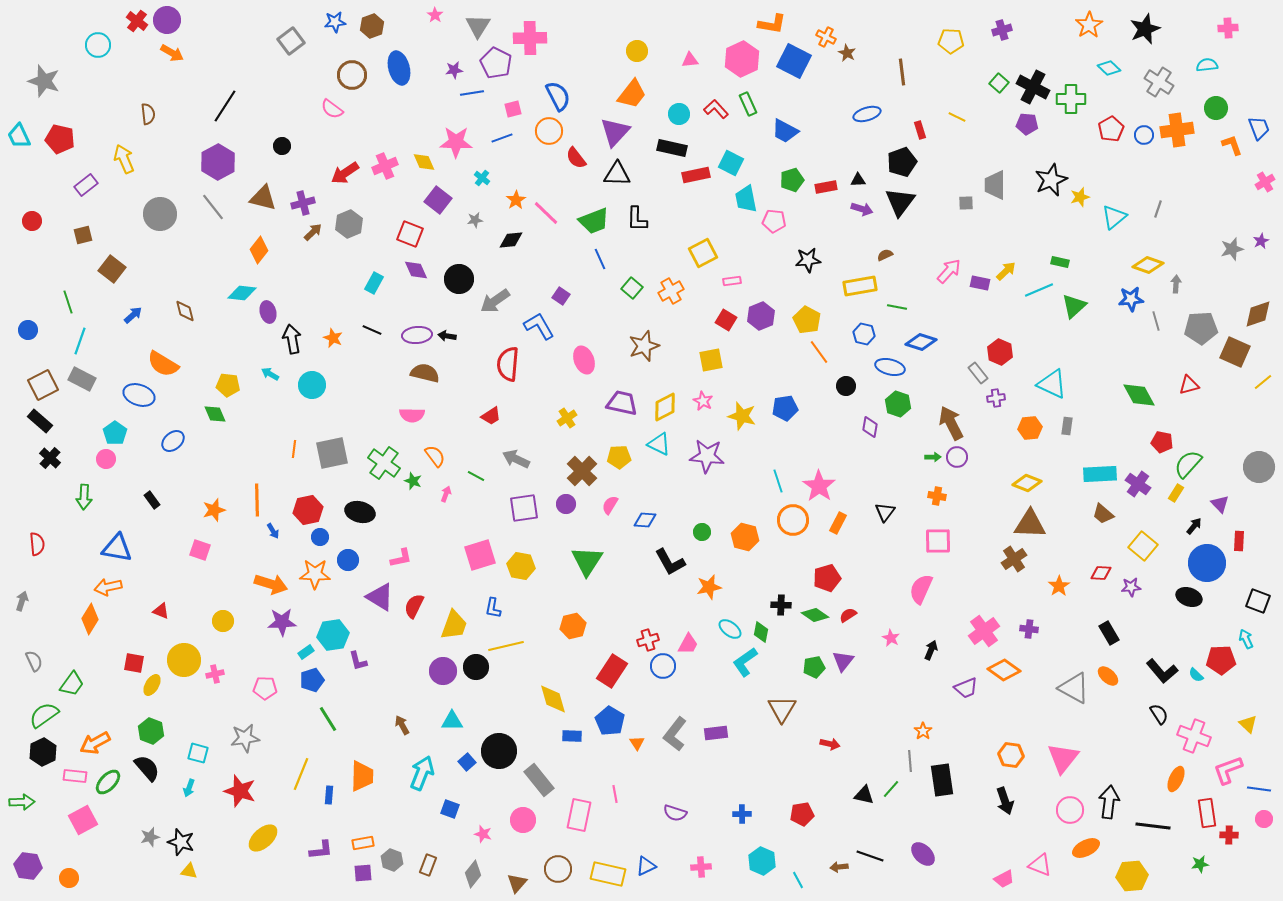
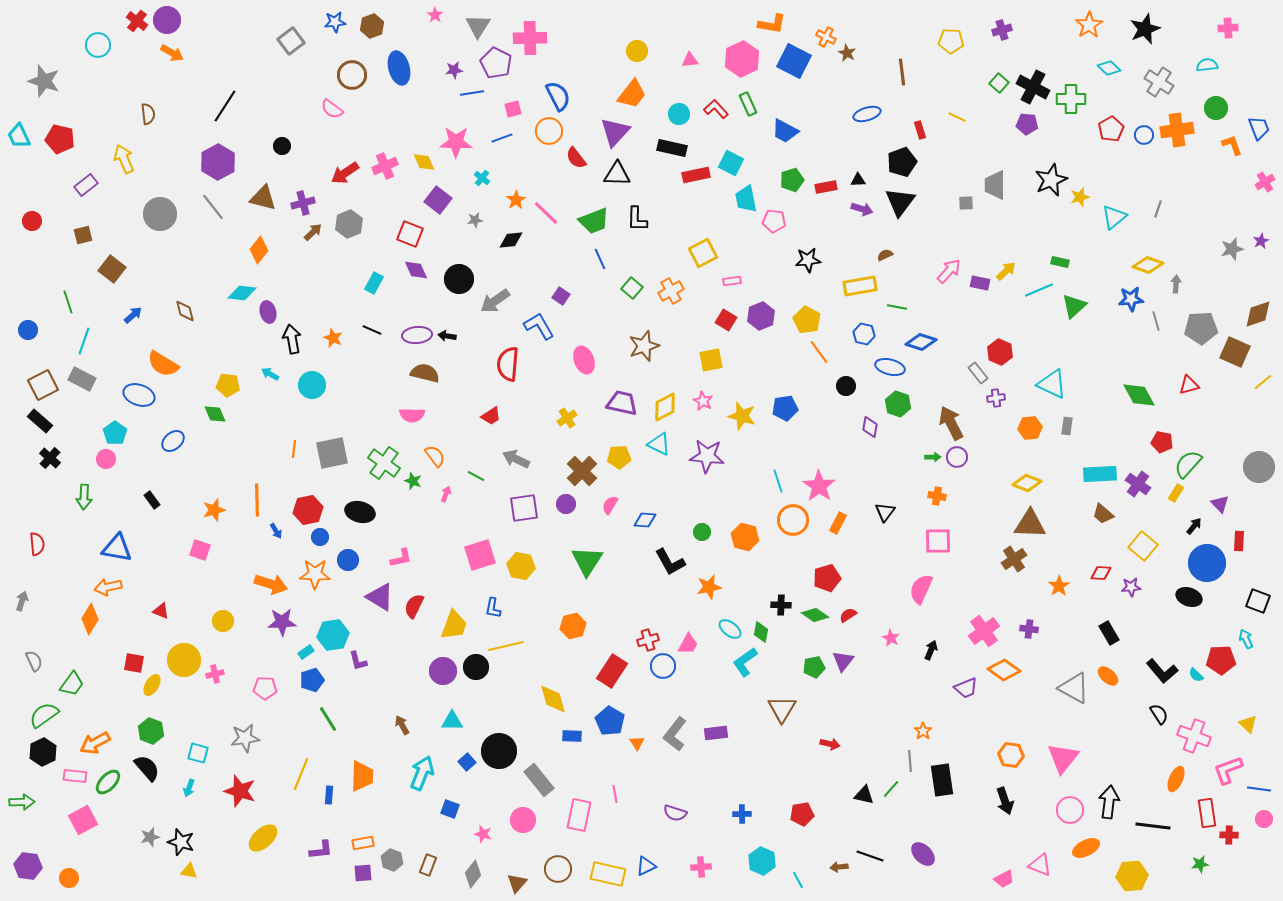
cyan line at (80, 341): moved 4 px right
blue arrow at (273, 531): moved 3 px right
